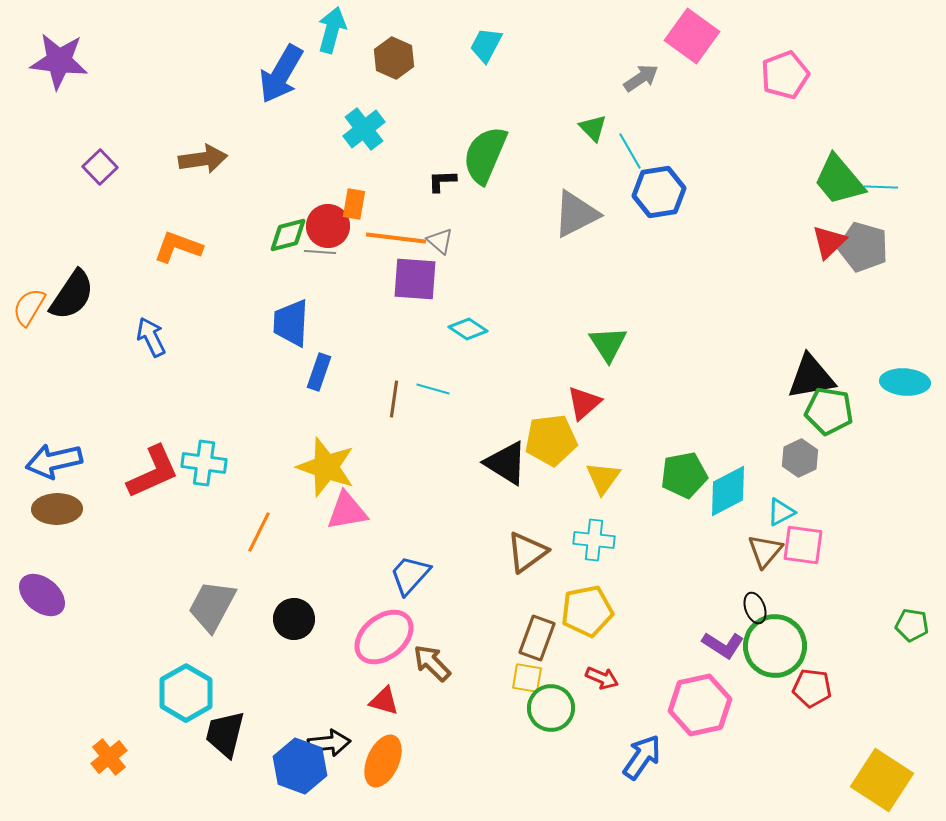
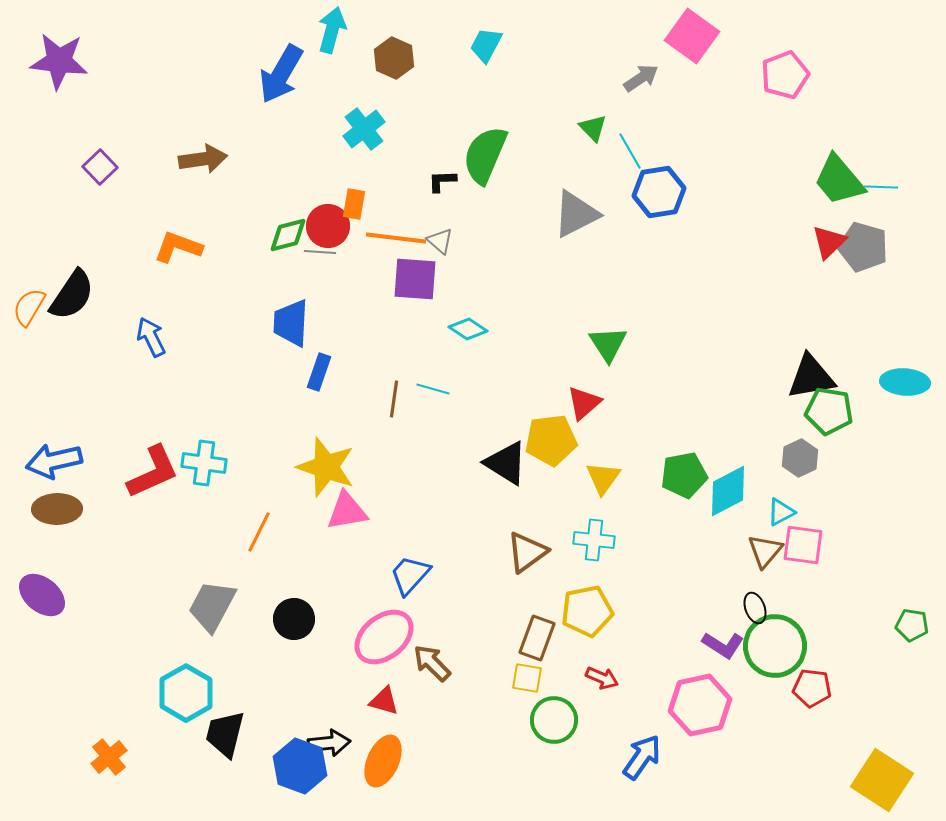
green circle at (551, 708): moved 3 px right, 12 px down
